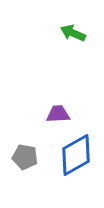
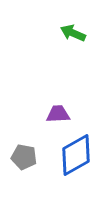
gray pentagon: moved 1 px left
